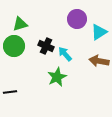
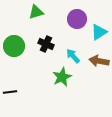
green triangle: moved 16 px right, 12 px up
black cross: moved 2 px up
cyan arrow: moved 8 px right, 2 px down
green star: moved 5 px right
